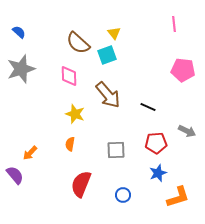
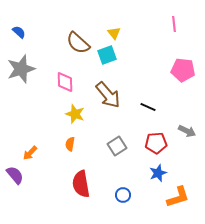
pink diamond: moved 4 px left, 6 px down
gray square: moved 1 px right, 4 px up; rotated 30 degrees counterclockwise
red semicircle: rotated 32 degrees counterclockwise
